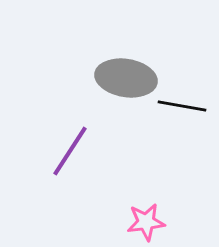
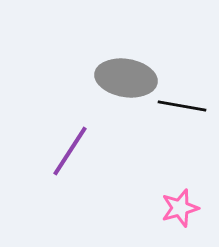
pink star: moved 34 px right, 14 px up; rotated 9 degrees counterclockwise
